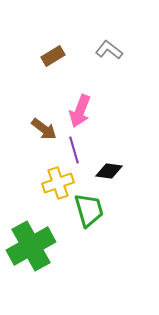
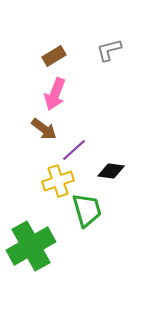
gray L-shape: rotated 52 degrees counterclockwise
brown rectangle: moved 1 px right
pink arrow: moved 25 px left, 17 px up
purple line: rotated 64 degrees clockwise
black diamond: moved 2 px right
yellow cross: moved 2 px up
green trapezoid: moved 2 px left
